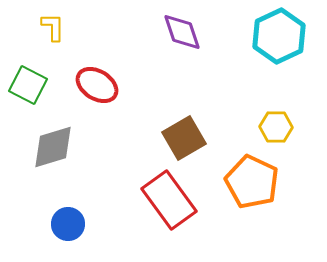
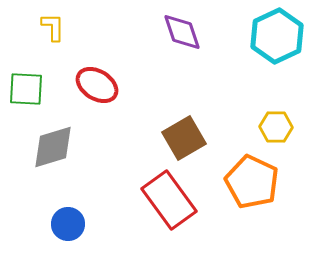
cyan hexagon: moved 2 px left
green square: moved 2 px left, 4 px down; rotated 24 degrees counterclockwise
